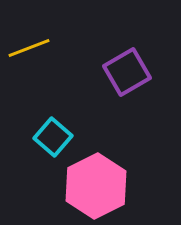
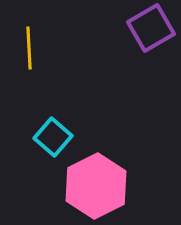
yellow line: rotated 72 degrees counterclockwise
purple square: moved 24 px right, 44 px up
